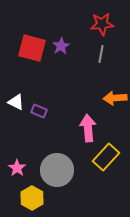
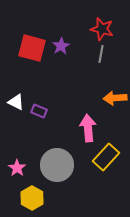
red star: moved 5 px down; rotated 20 degrees clockwise
gray circle: moved 5 px up
